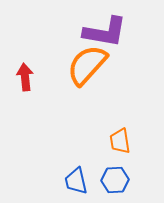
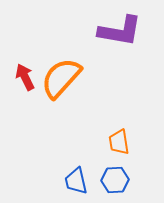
purple L-shape: moved 15 px right, 1 px up
orange semicircle: moved 26 px left, 13 px down
red arrow: rotated 20 degrees counterclockwise
orange trapezoid: moved 1 px left, 1 px down
